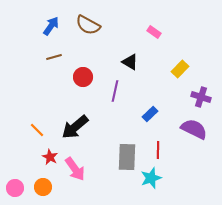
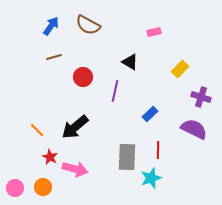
pink rectangle: rotated 48 degrees counterclockwise
pink arrow: rotated 40 degrees counterclockwise
